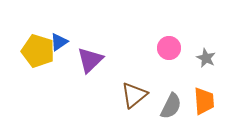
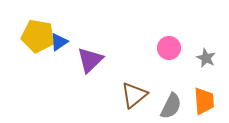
yellow pentagon: moved 15 px up; rotated 8 degrees counterclockwise
